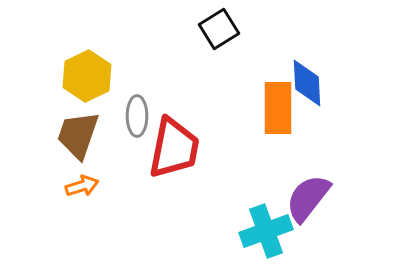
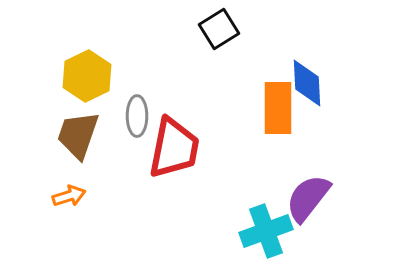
orange arrow: moved 13 px left, 10 px down
